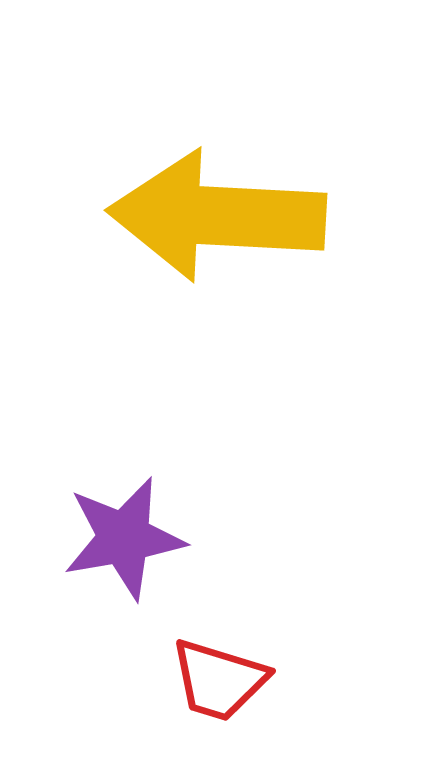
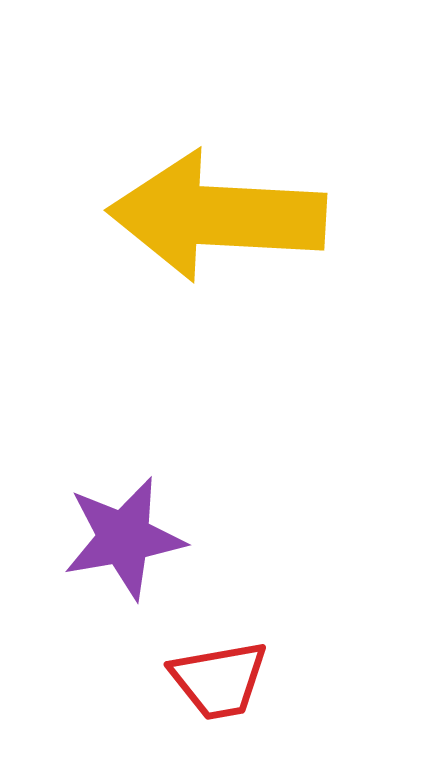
red trapezoid: rotated 27 degrees counterclockwise
